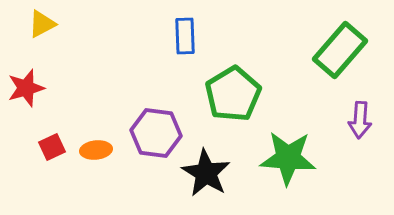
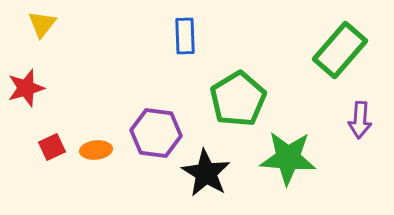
yellow triangle: rotated 24 degrees counterclockwise
green pentagon: moved 5 px right, 5 px down
